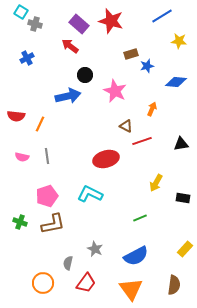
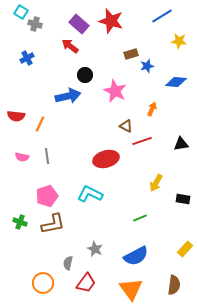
black rectangle: moved 1 px down
